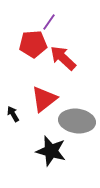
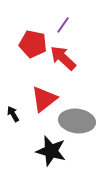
purple line: moved 14 px right, 3 px down
red pentagon: rotated 16 degrees clockwise
